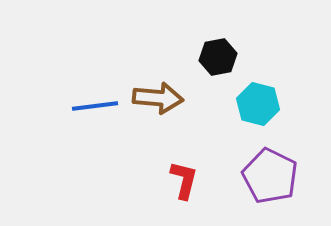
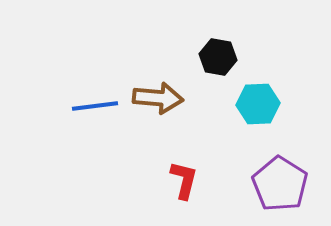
black hexagon: rotated 21 degrees clockwise
cyan hexagon: rotated 18 degrees counterclockwise
purple pentagon: moved 10 px right, 8 px down; rotated 6 degrees clockwise
